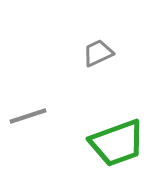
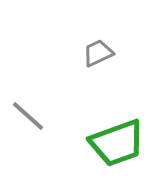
gray line: rotated 60 degrees clockwise
